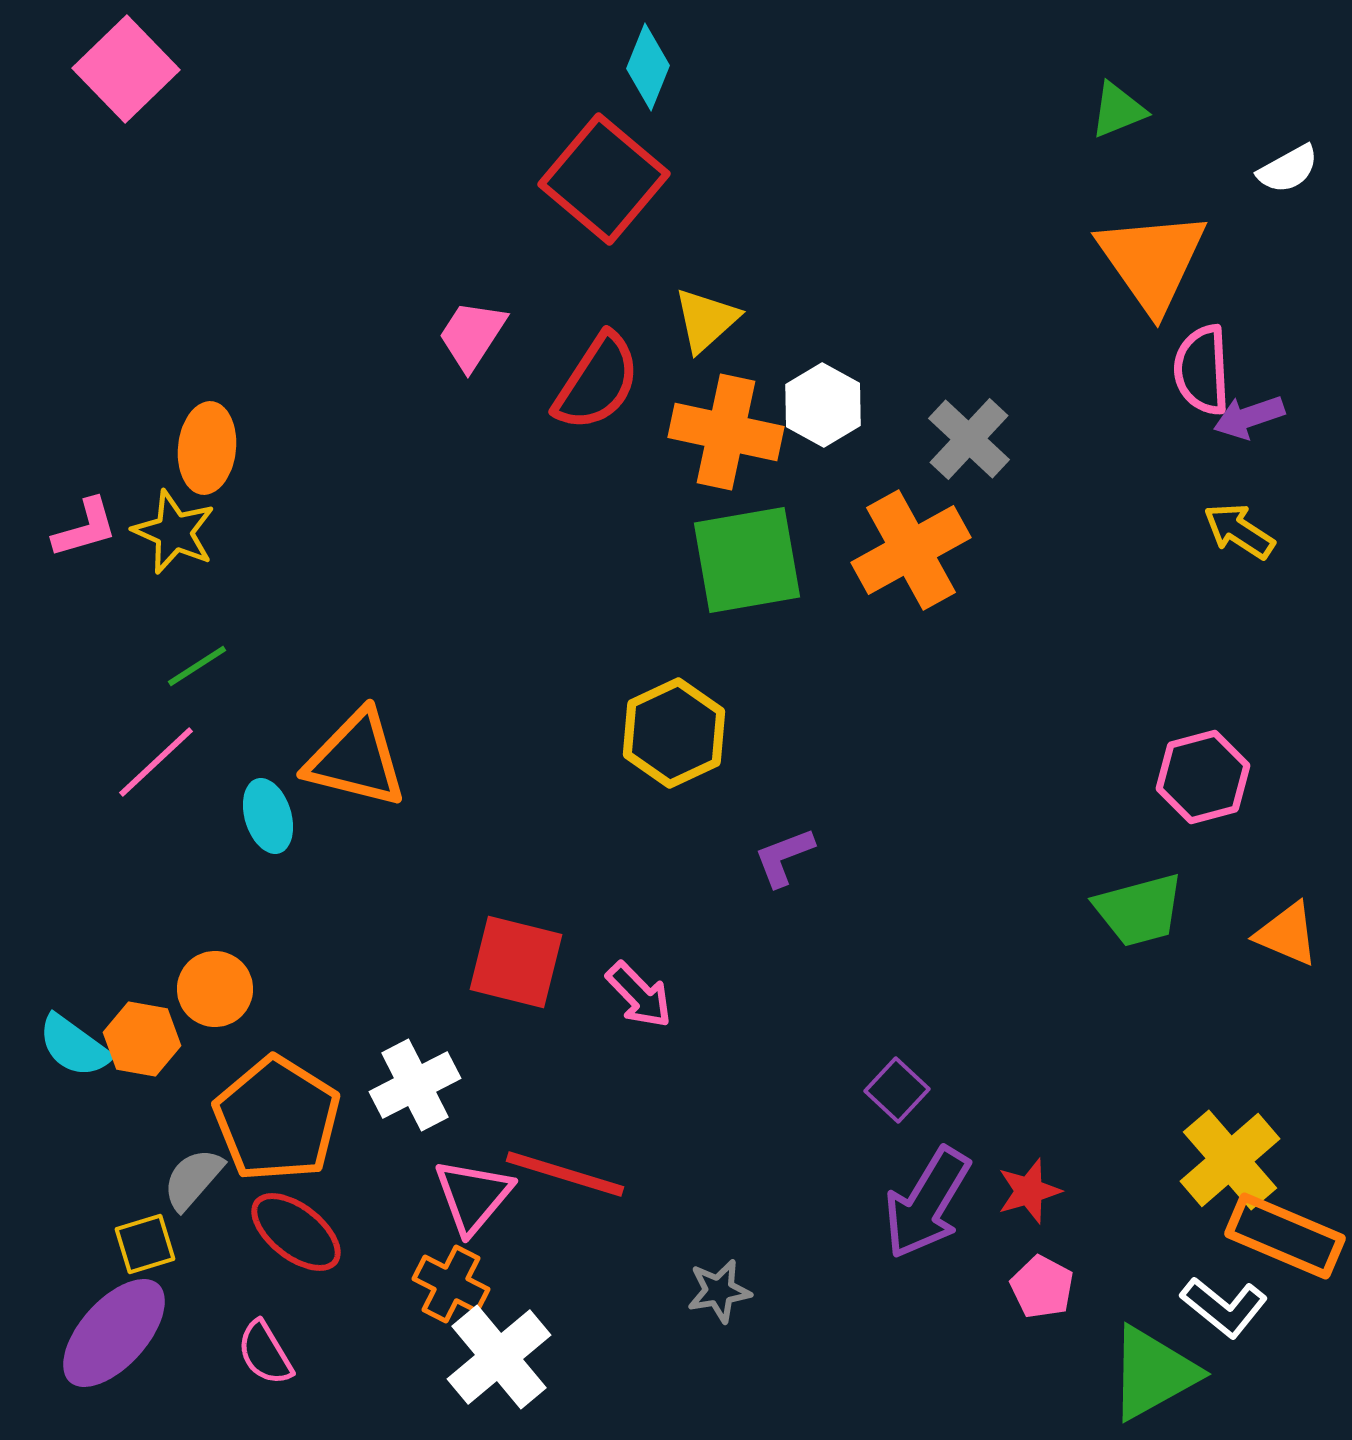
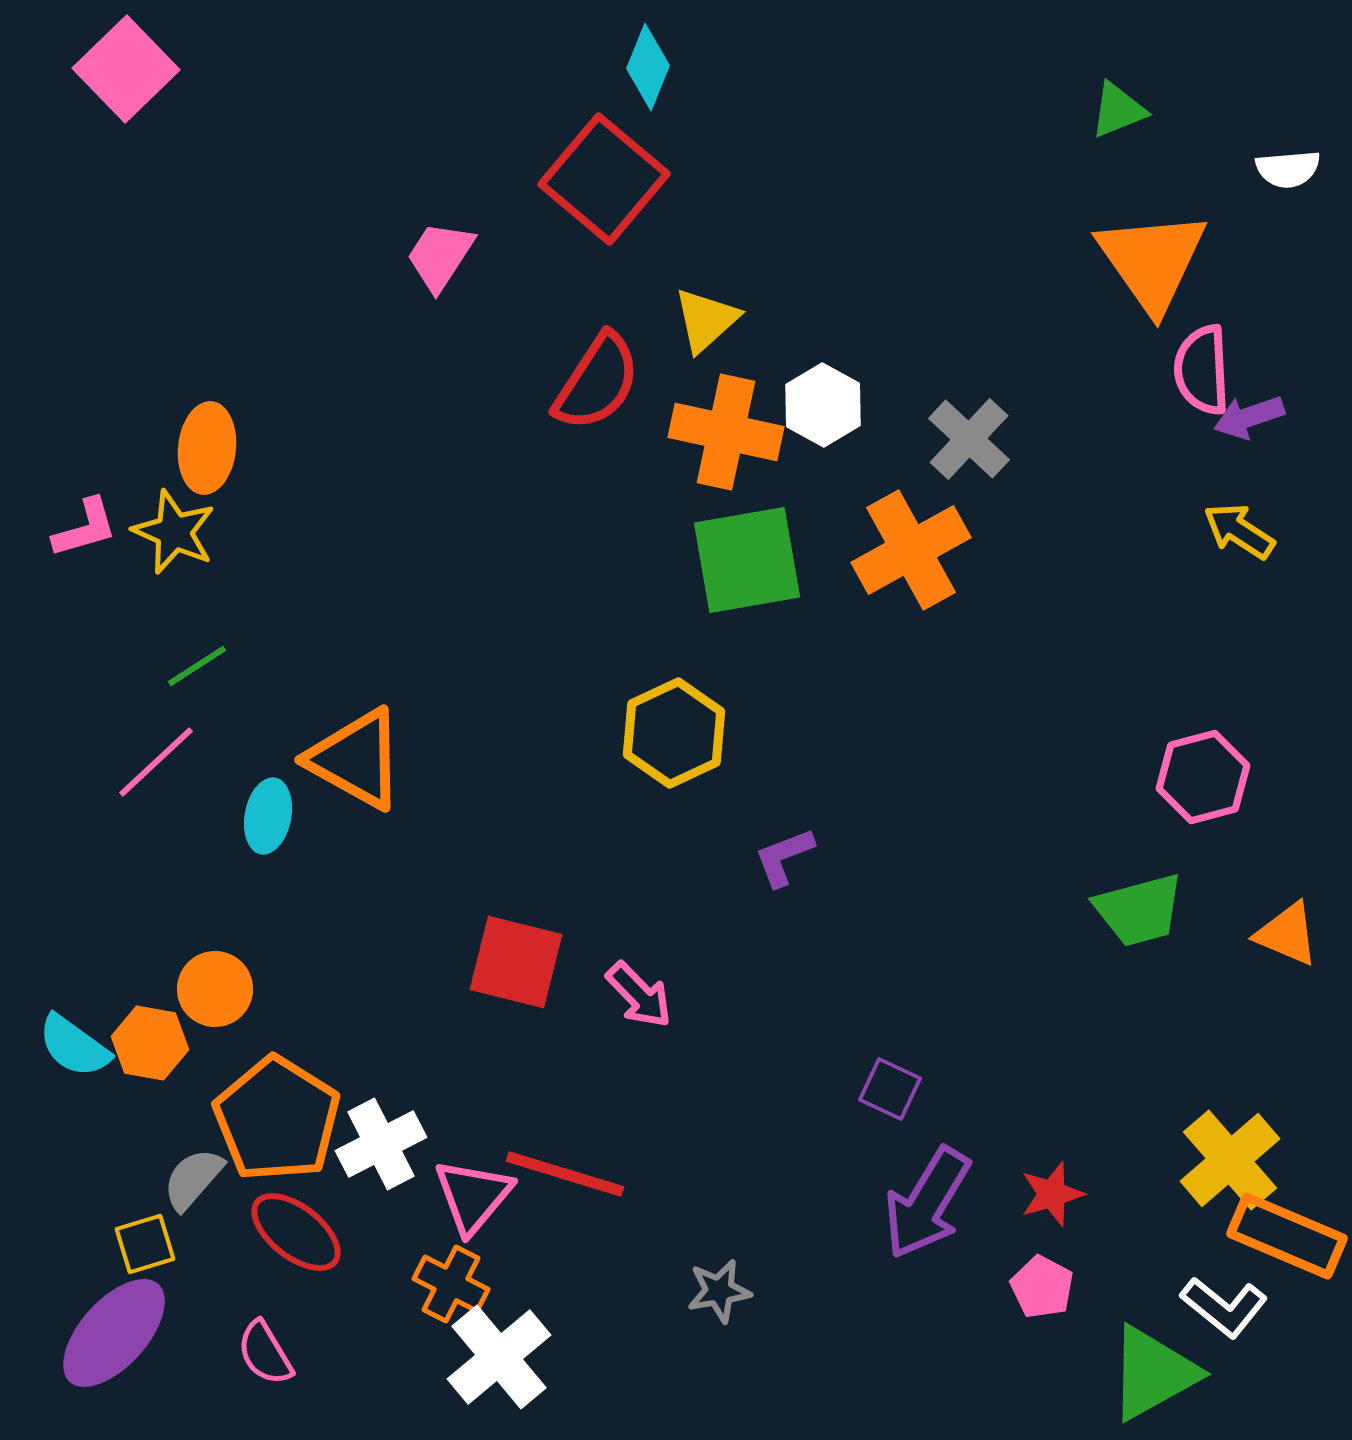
white semicircle at (1288, 169): rotated 24 degrees clockwise
pink trapezoid at (472, 335): moved 32 px left, 79 px up
orange triangle at (356, 759): rotated 15 degrees clockwise
cyan ellipse at (268, 816): rotated 28 degrees clockwise
orange hexagon at (142, 1039): moved 8 px right, 4 px down
white cross at (415, 1085): moved 34 px left, 59 px down
purple square at (897, 1090): moved 7 px left, 1 px up; rotated 18 degrees counterclockwise
red star at (1029, 1191): moved 23 px right, 3 px down
orange rectangle at (1285, 1236): moved 2 px right
